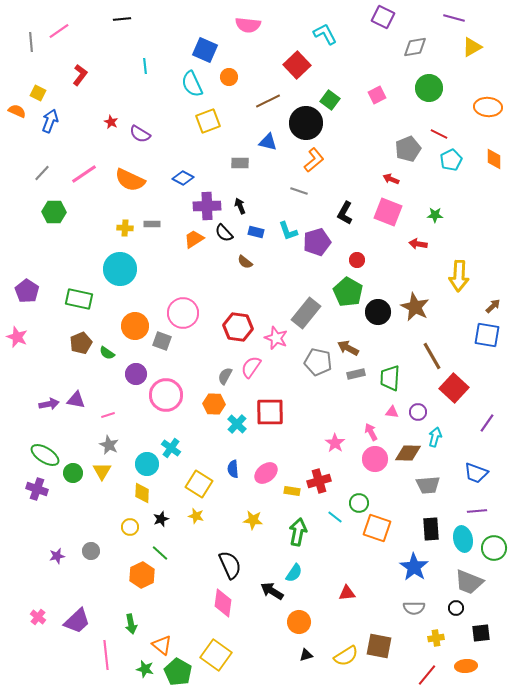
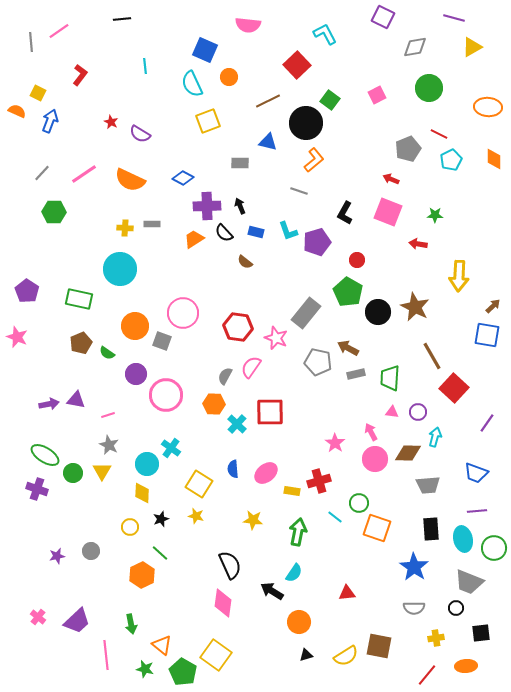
green pentagon at (178, 672): moved 5 px right
